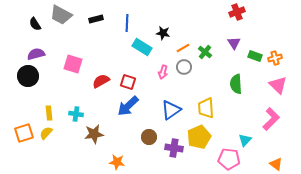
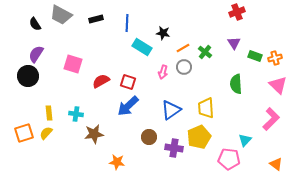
purple semicircle: rotated 42 degrees counterclockwise
